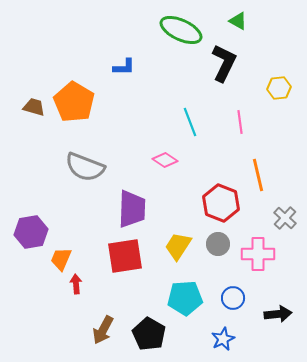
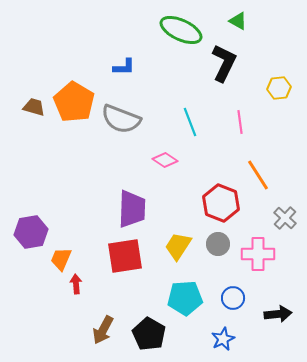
gray semicircle: moved 36 px right, 48 px up
orange line: rotated 20 degrees counterclockwise
